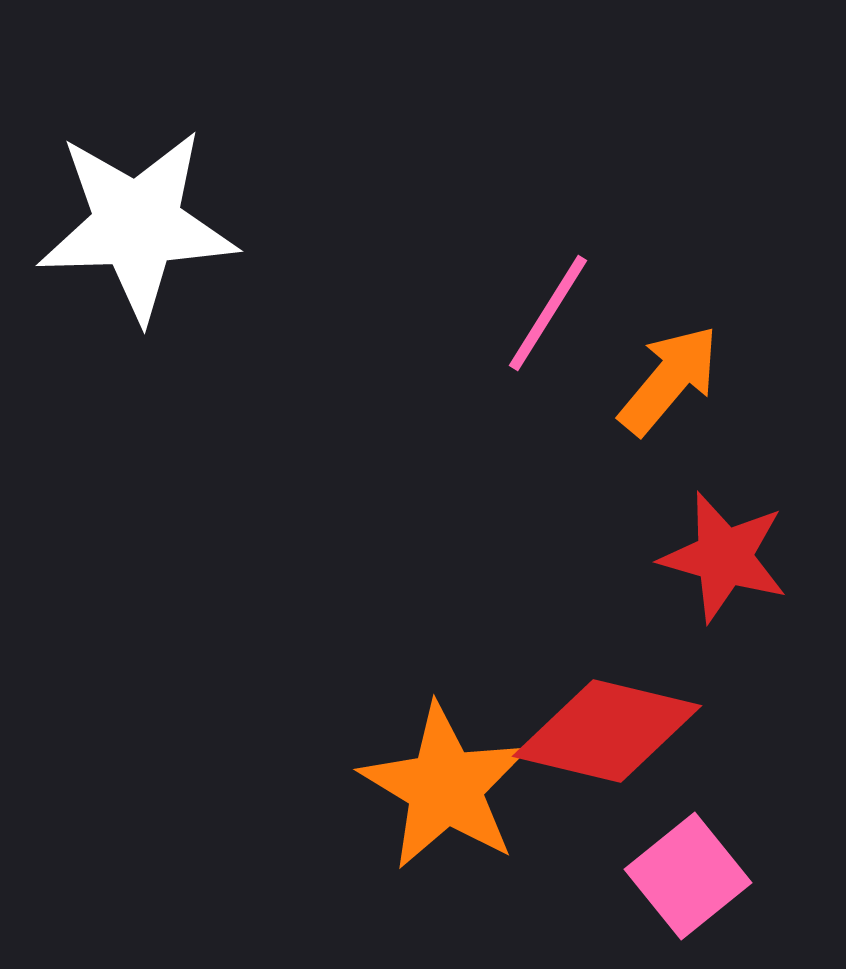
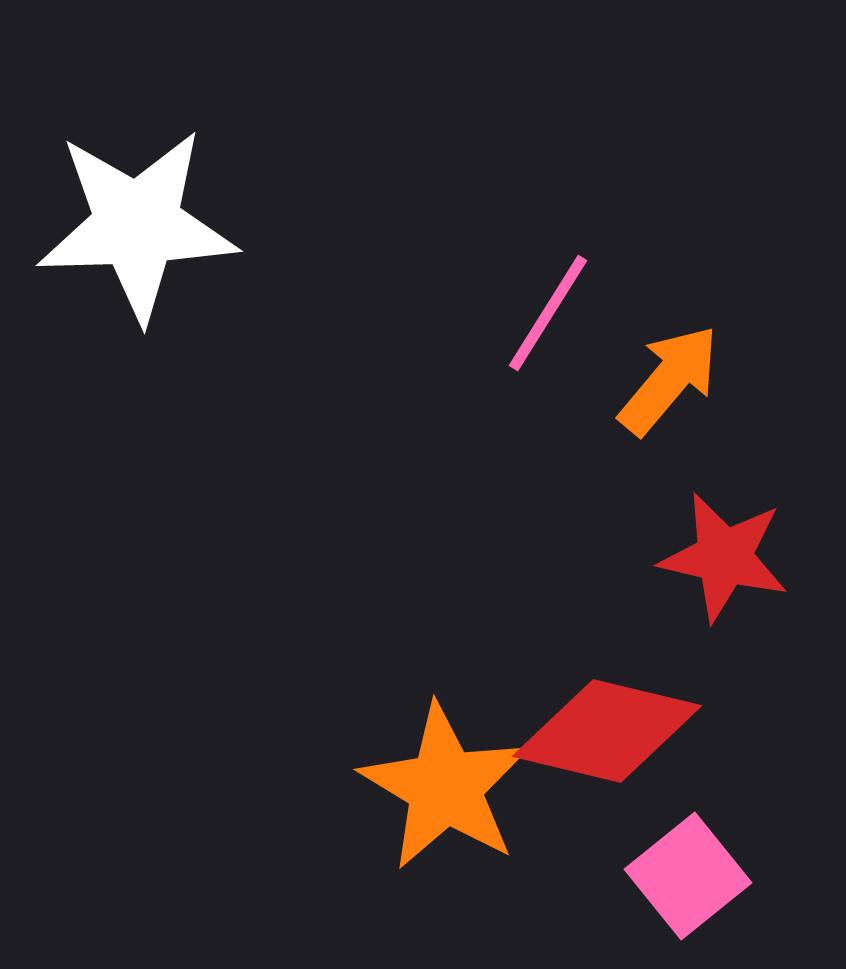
red star: rotated 3 degrees counterclockwise
